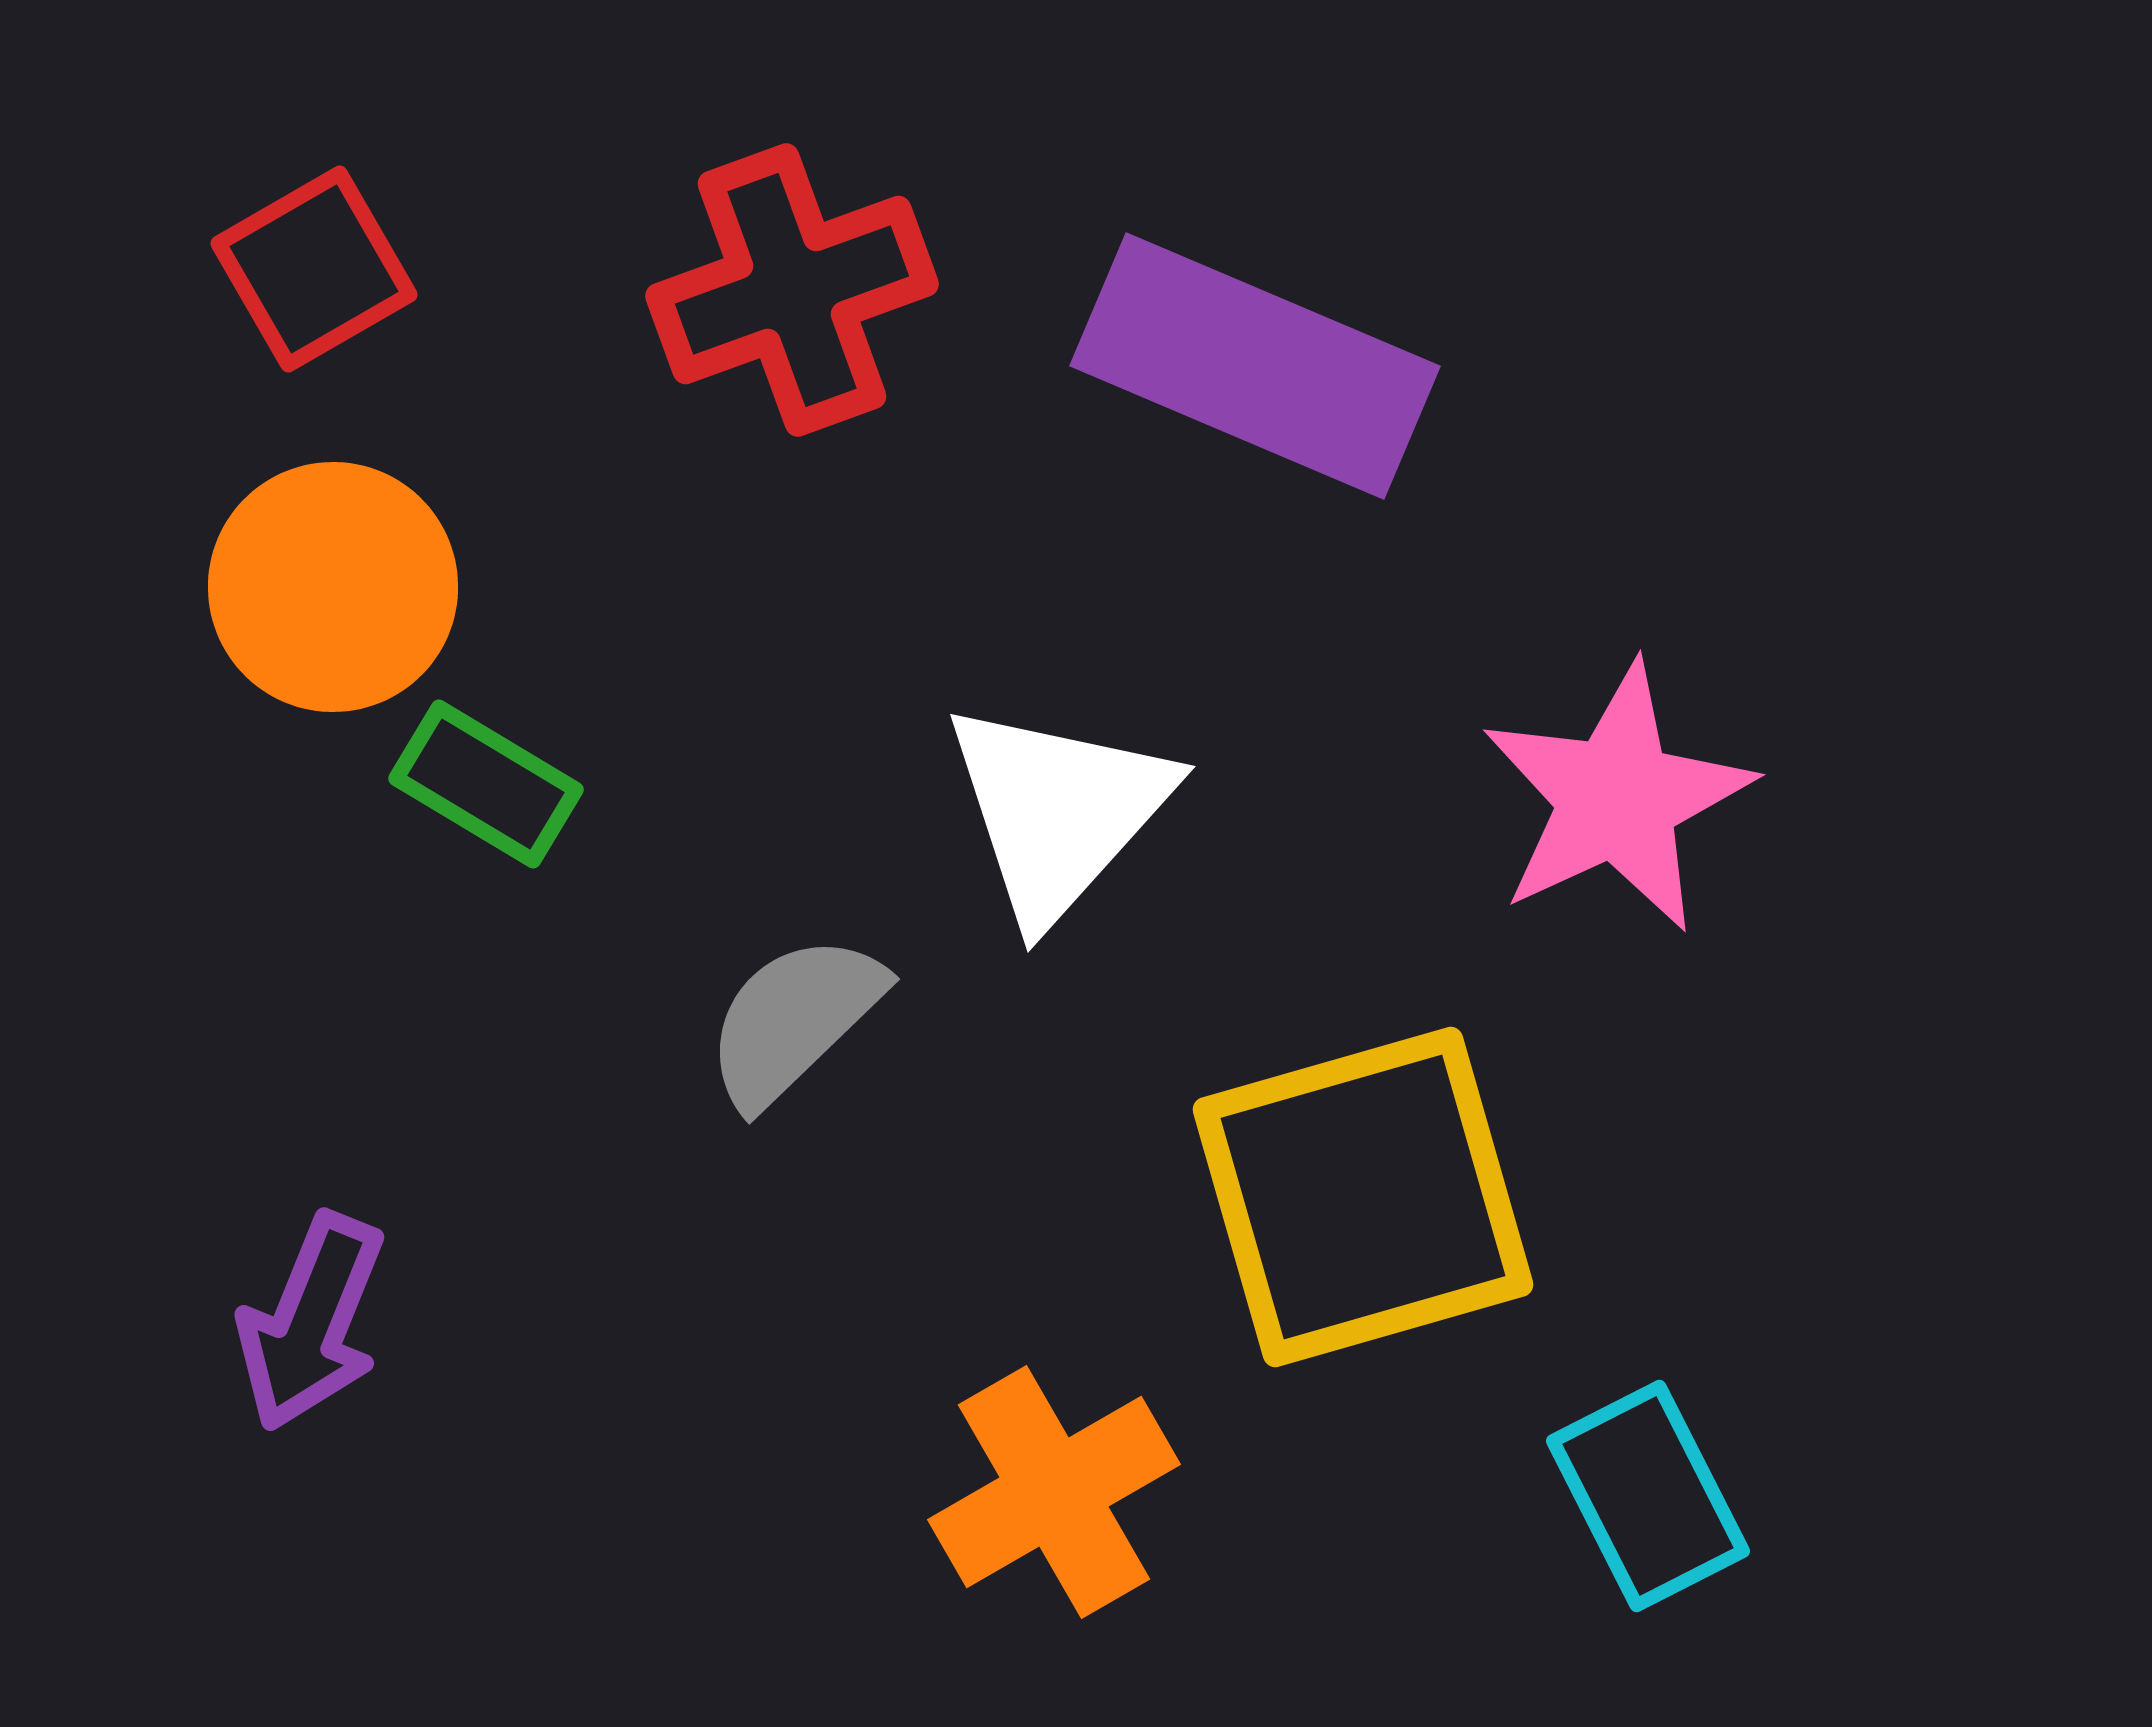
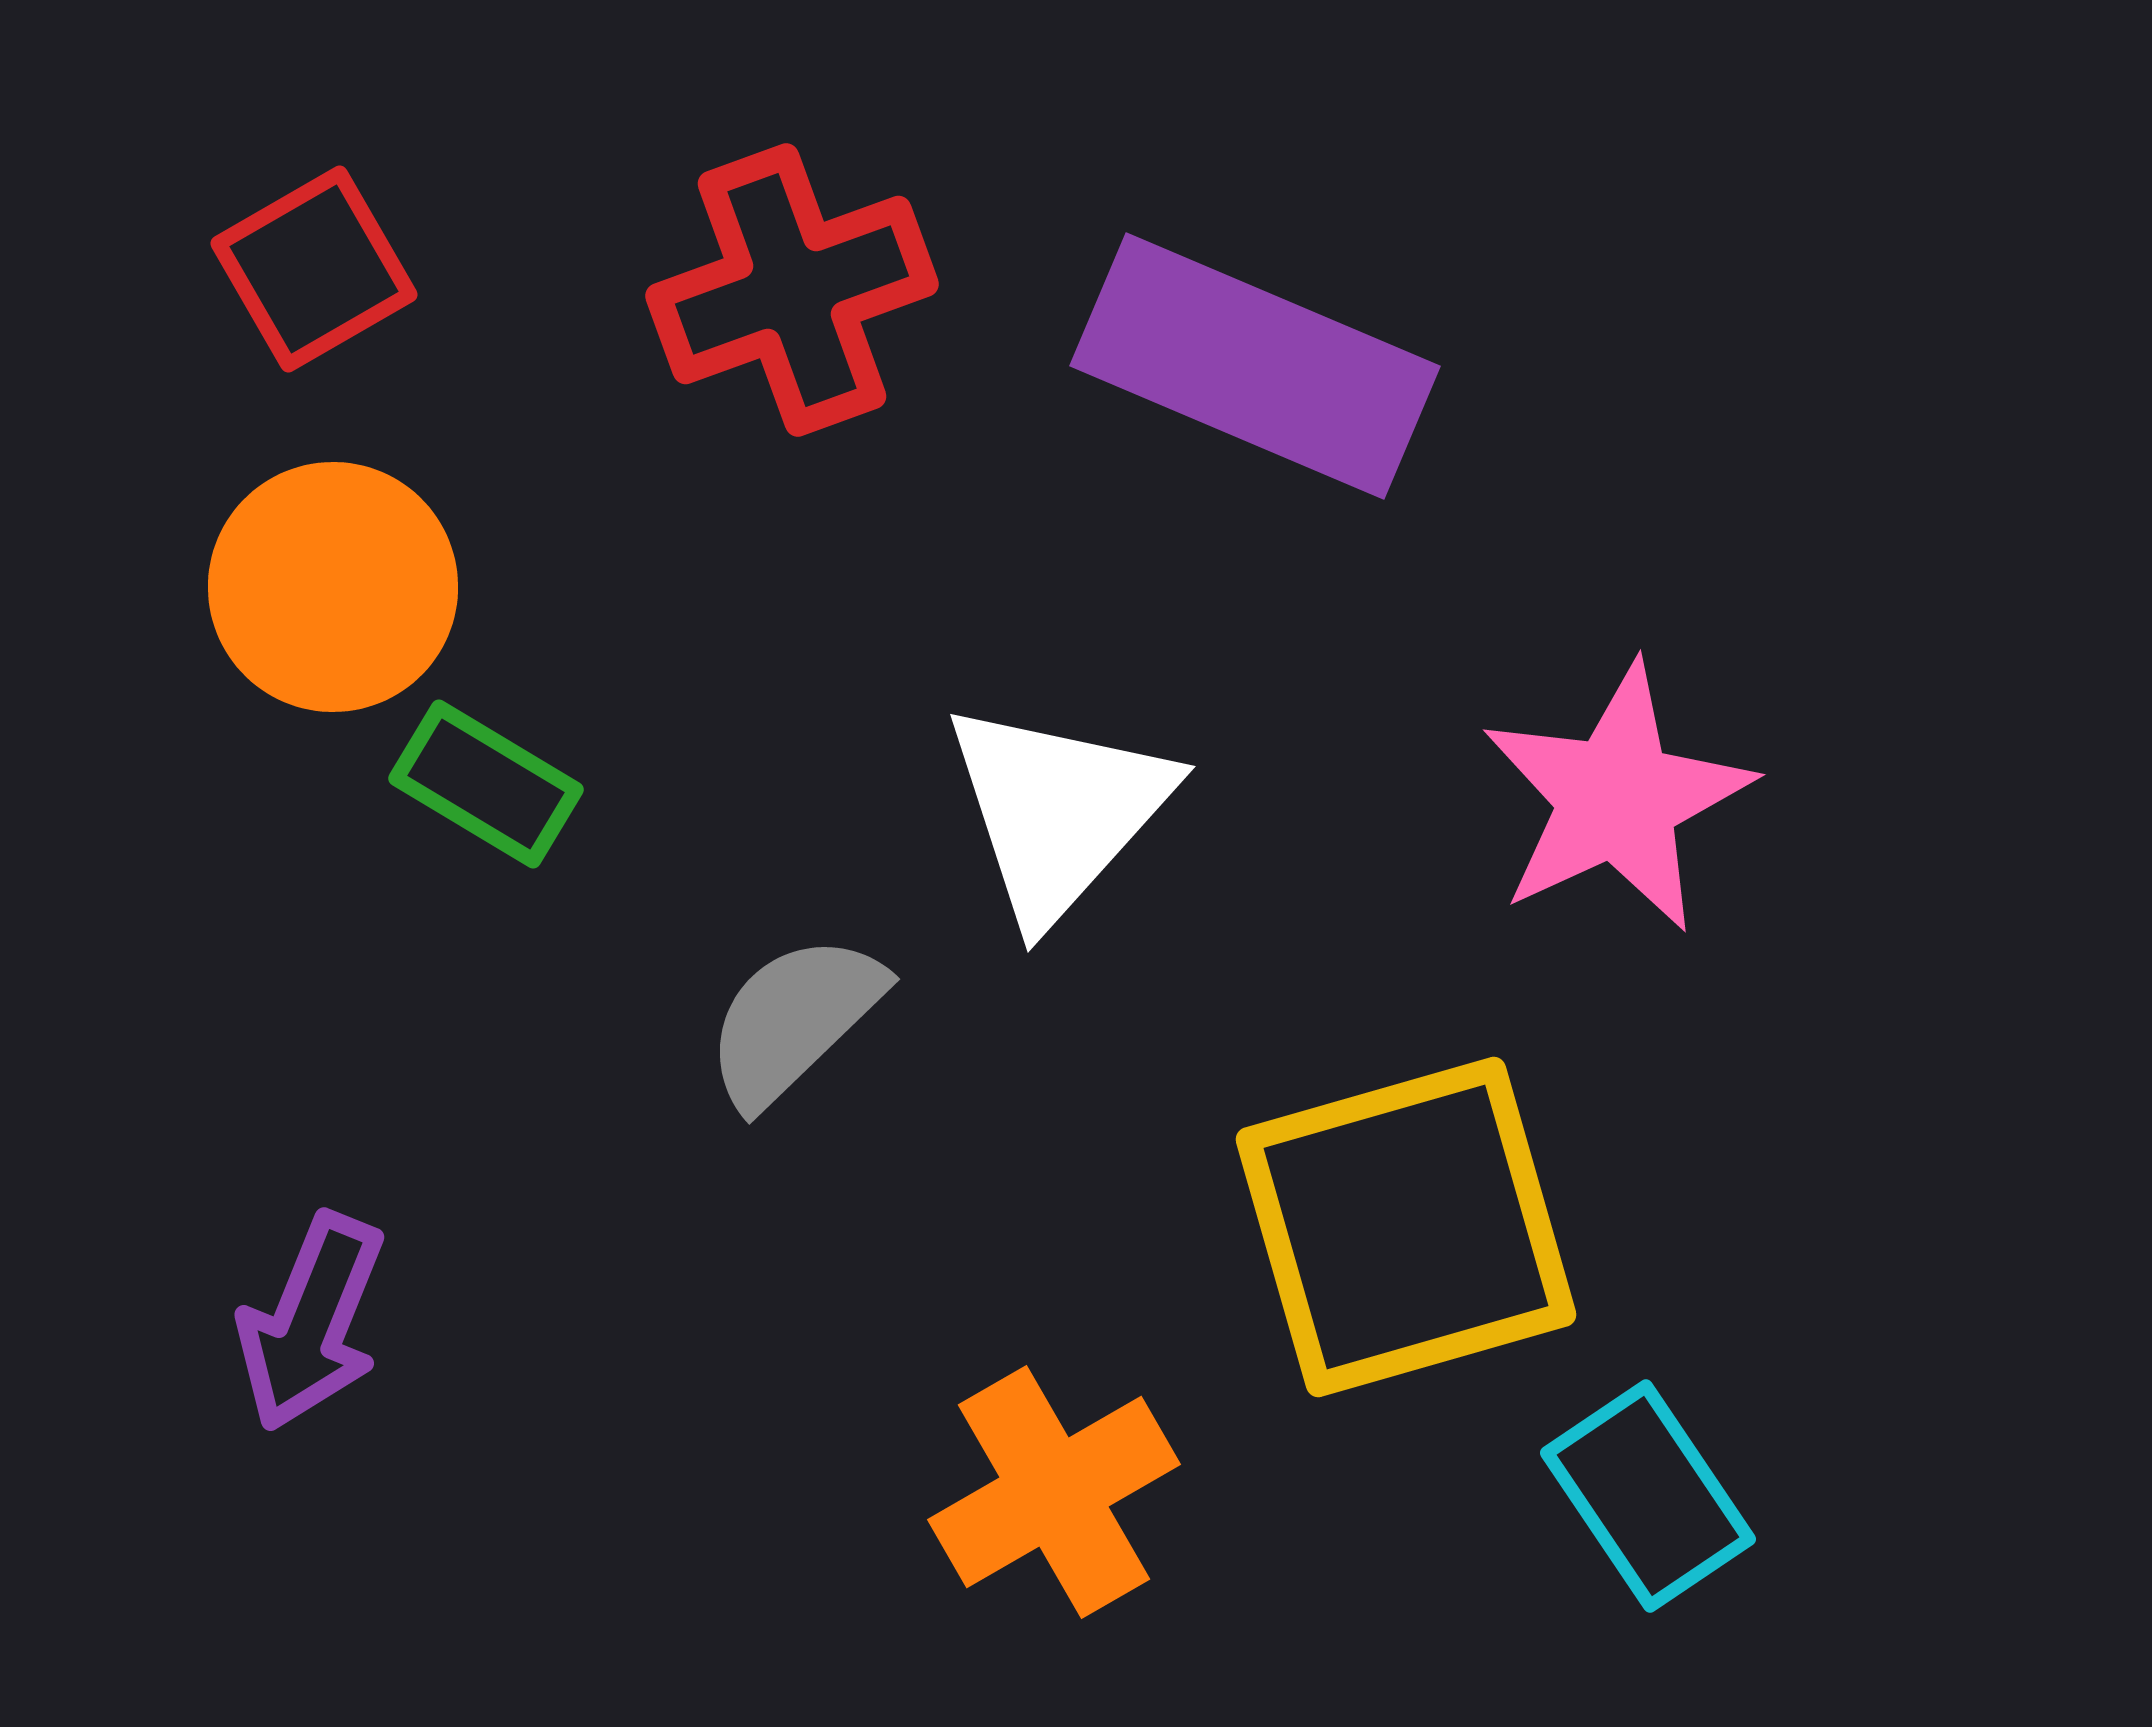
yellow square: moved 43 px right, 30 px down
cyan rectangle: rotated 7 degrees counterclockwise
